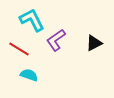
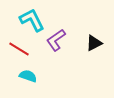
cyan semicircle: moved 1 px left, 1 px down
